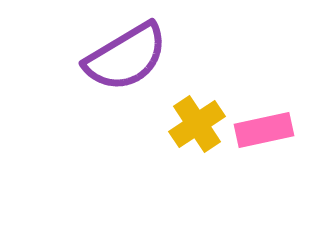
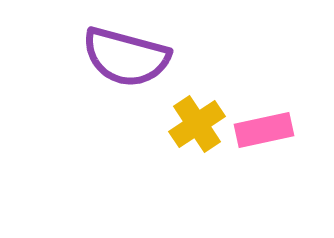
purple semicircle: rotated 46 degrees clockwise
